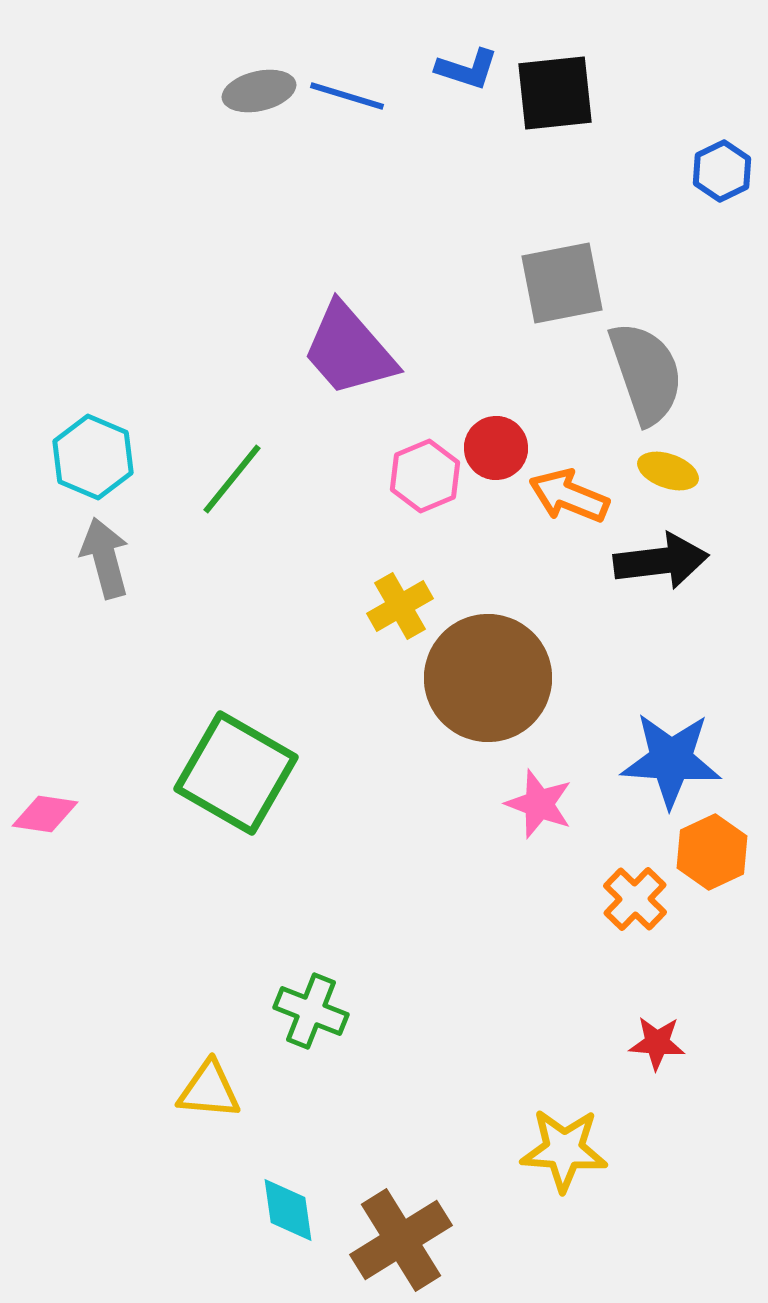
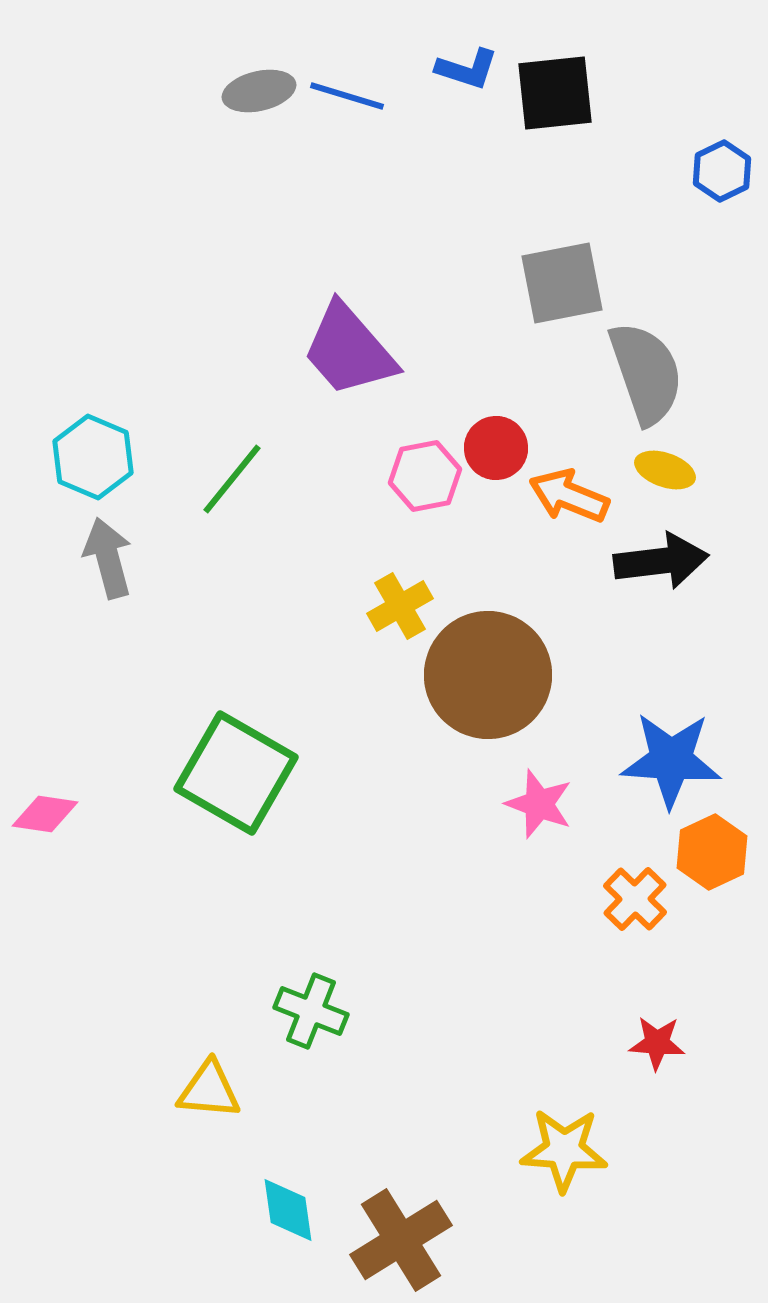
yellow ellipse: moved 3 px left, 1 px up
pink hexagon: rotated 12 degrees clockwise
gray arrow: moved 3 px right
brown circle: moved 3 px up
